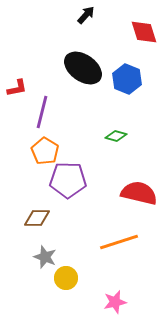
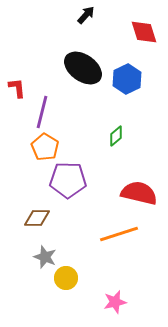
blue hexagon: rotated 12 degrees clockwise
red L-shape: rotated 85 degrees counterclockwise
green diamond: rotated 55 degrees counterclockwise
orange pentagon: moved 4 px up
orange line: moved 8 px up
